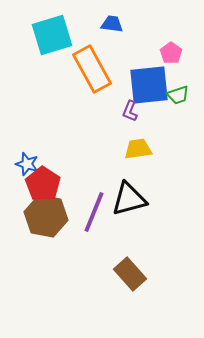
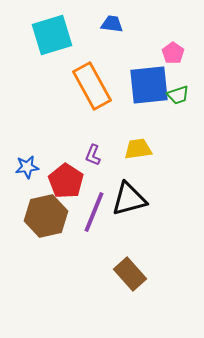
pink pentagon: moved 2 px right
orange rectangle: moved 17 px down
purple L-shape: moved 37 px left, 44 px down
blue star: moved 3 px down; rotated 25 degrees counterclockwise
red pentagon: moved 23 px right, 3 px up
brown hexagon: rotated 24 degrees counterclockwise
